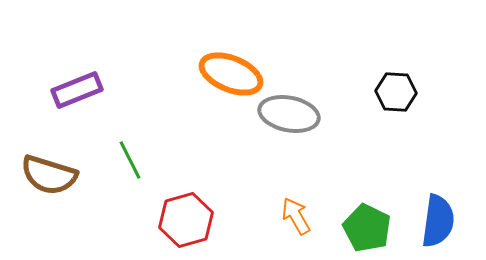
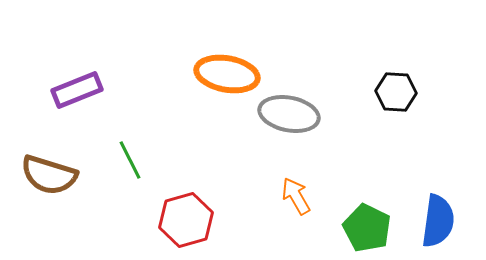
orange ellipse: moved 4 px left; rotated 12 degrees counterclockwise
orange arrow: moved 20 px up
